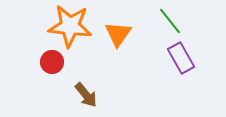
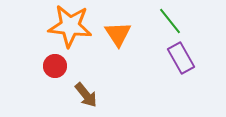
orange triangle: rotated 8 degrees counterclockwise
red circle: moved 3 px right, 4 px down
